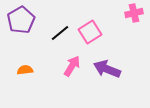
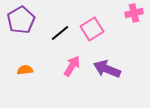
pink square: moved 2 px right, 3 px up
